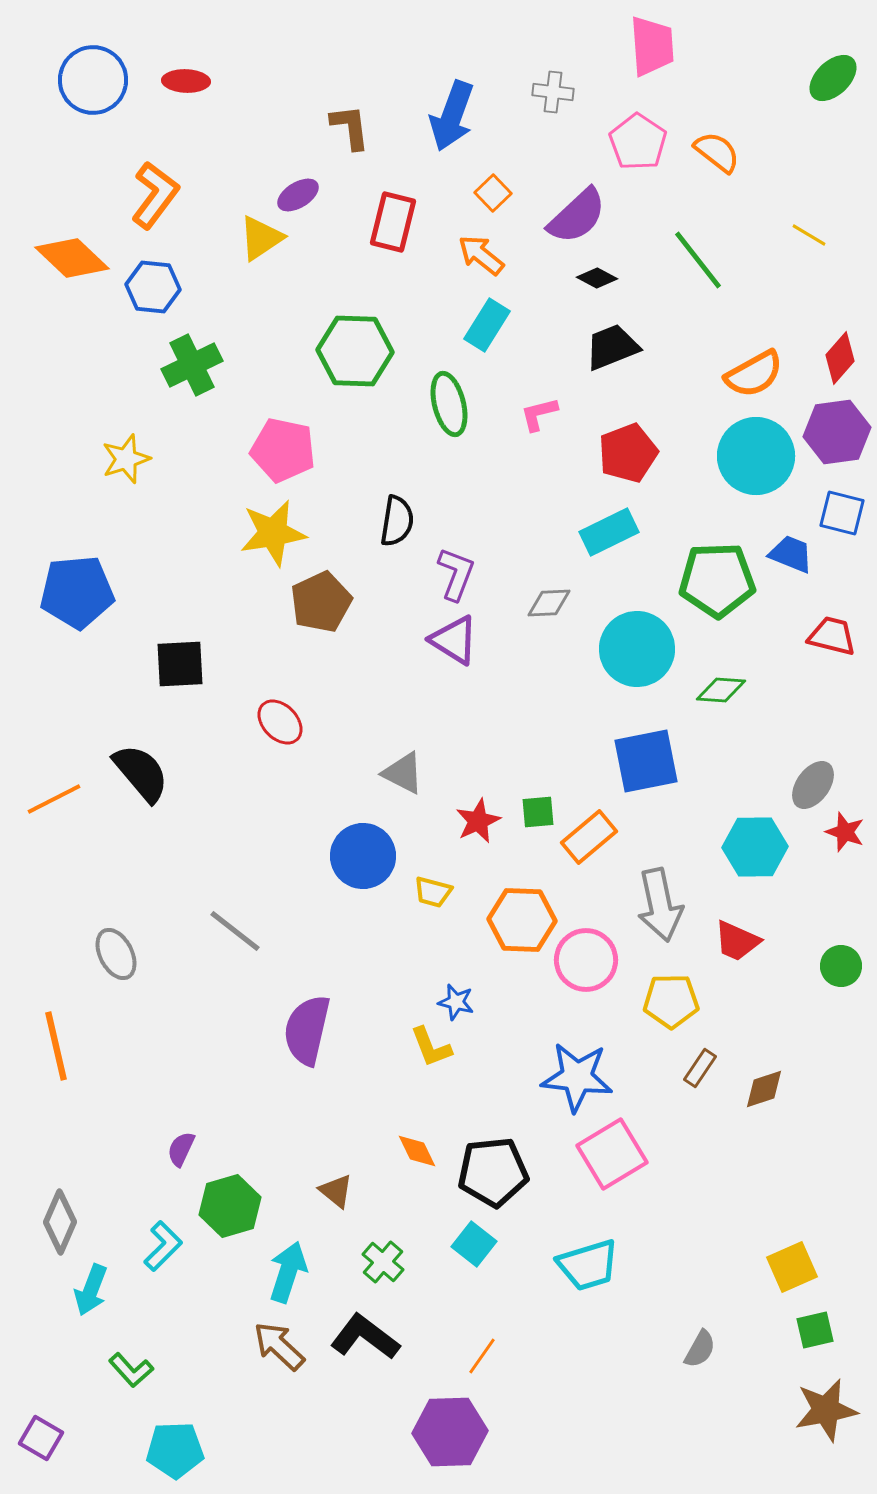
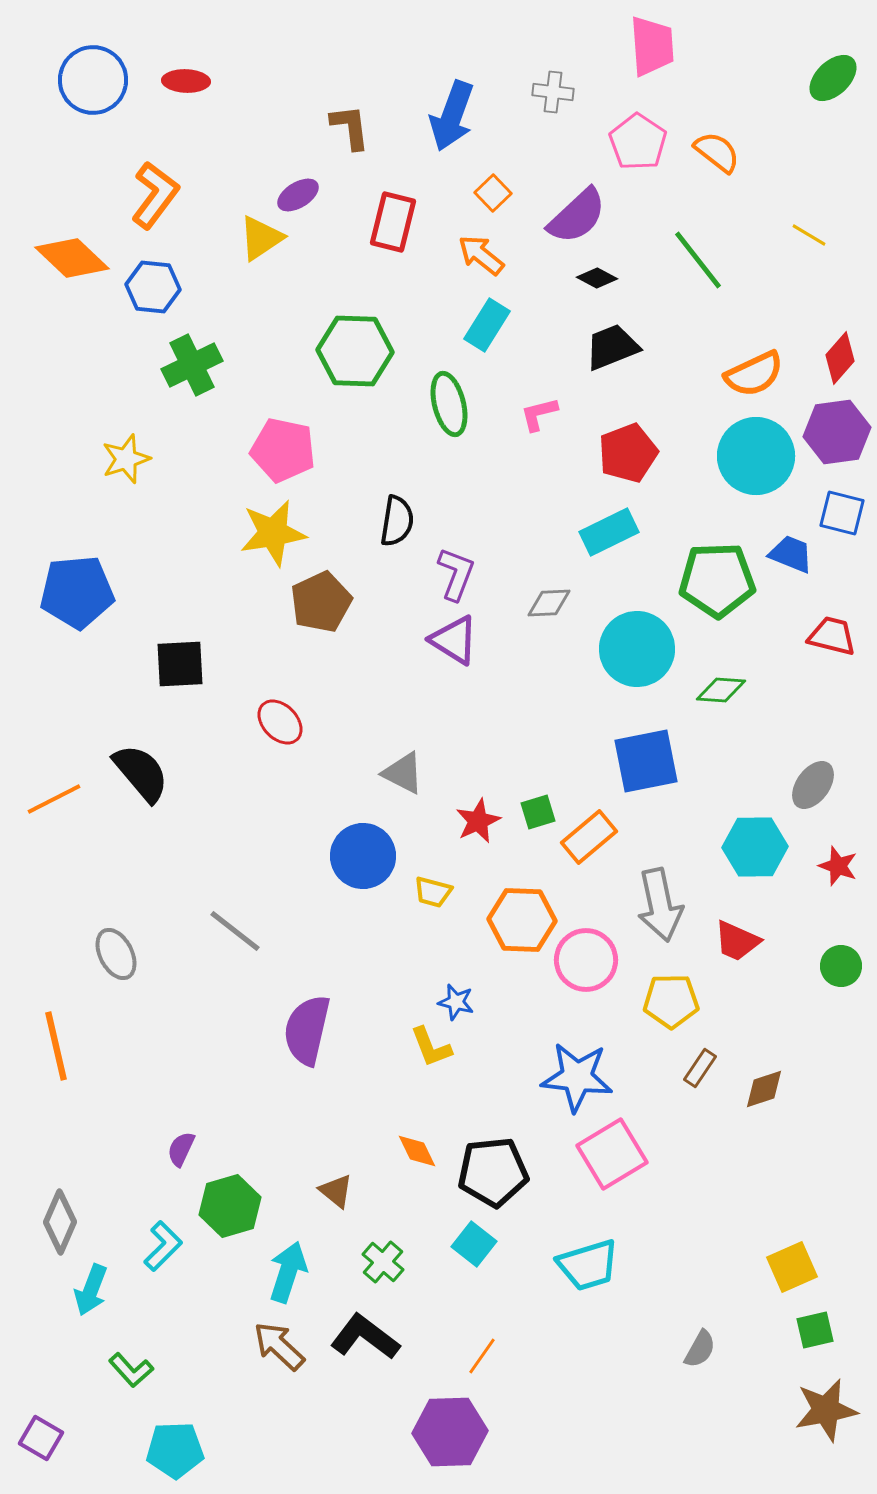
orange semicircle at (754, 374): rotated 4 degrees clockwise
green square at (538, 812): rotated 12 degrees counterclockwise
red star at (845, 832): moved 7 px left, 34 px down
